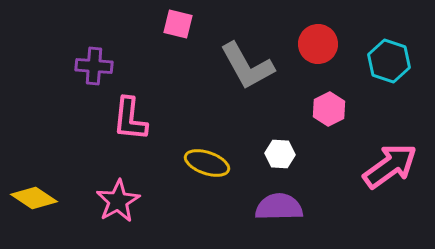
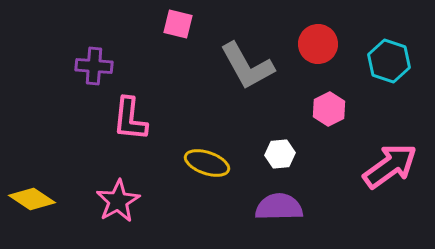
white hexagon: rotated 8 degrees counterclockwise
yellow diamond: moved 2 px left, 1 px down
